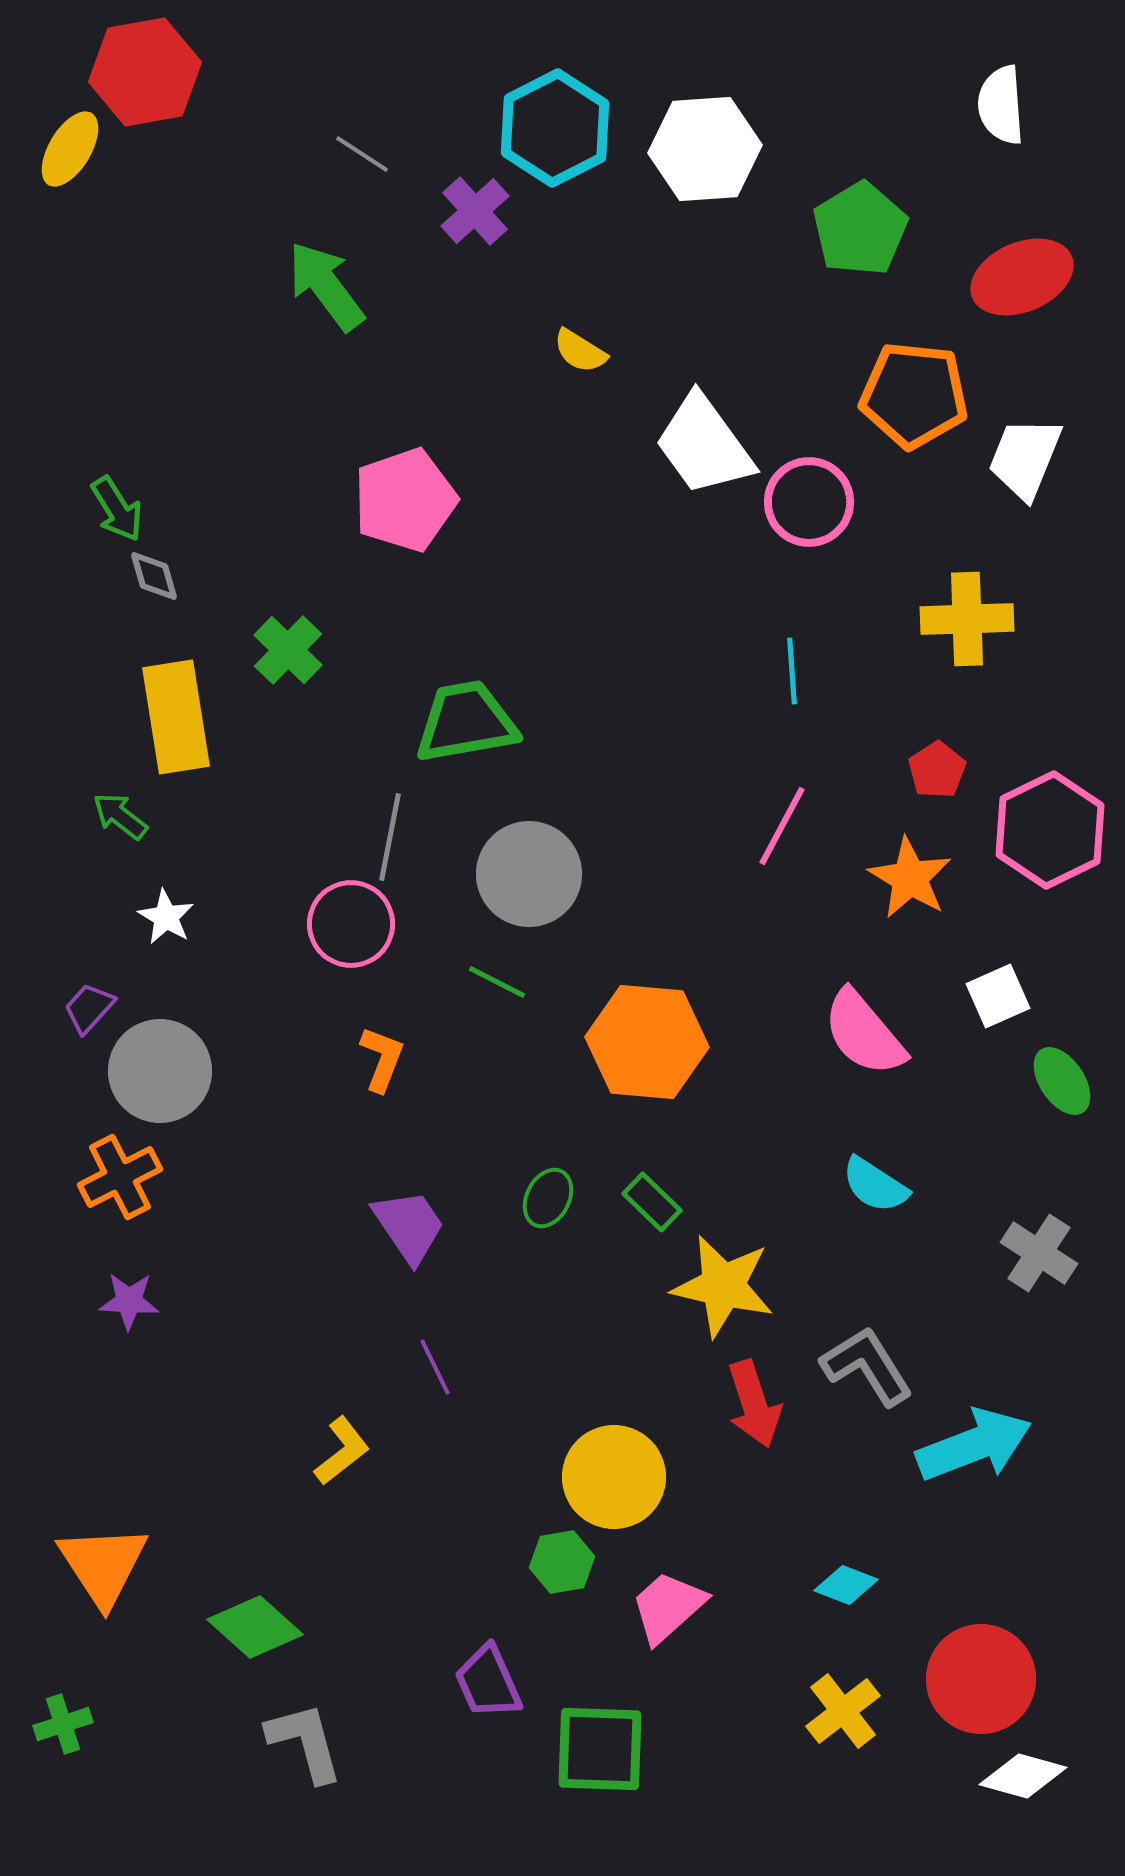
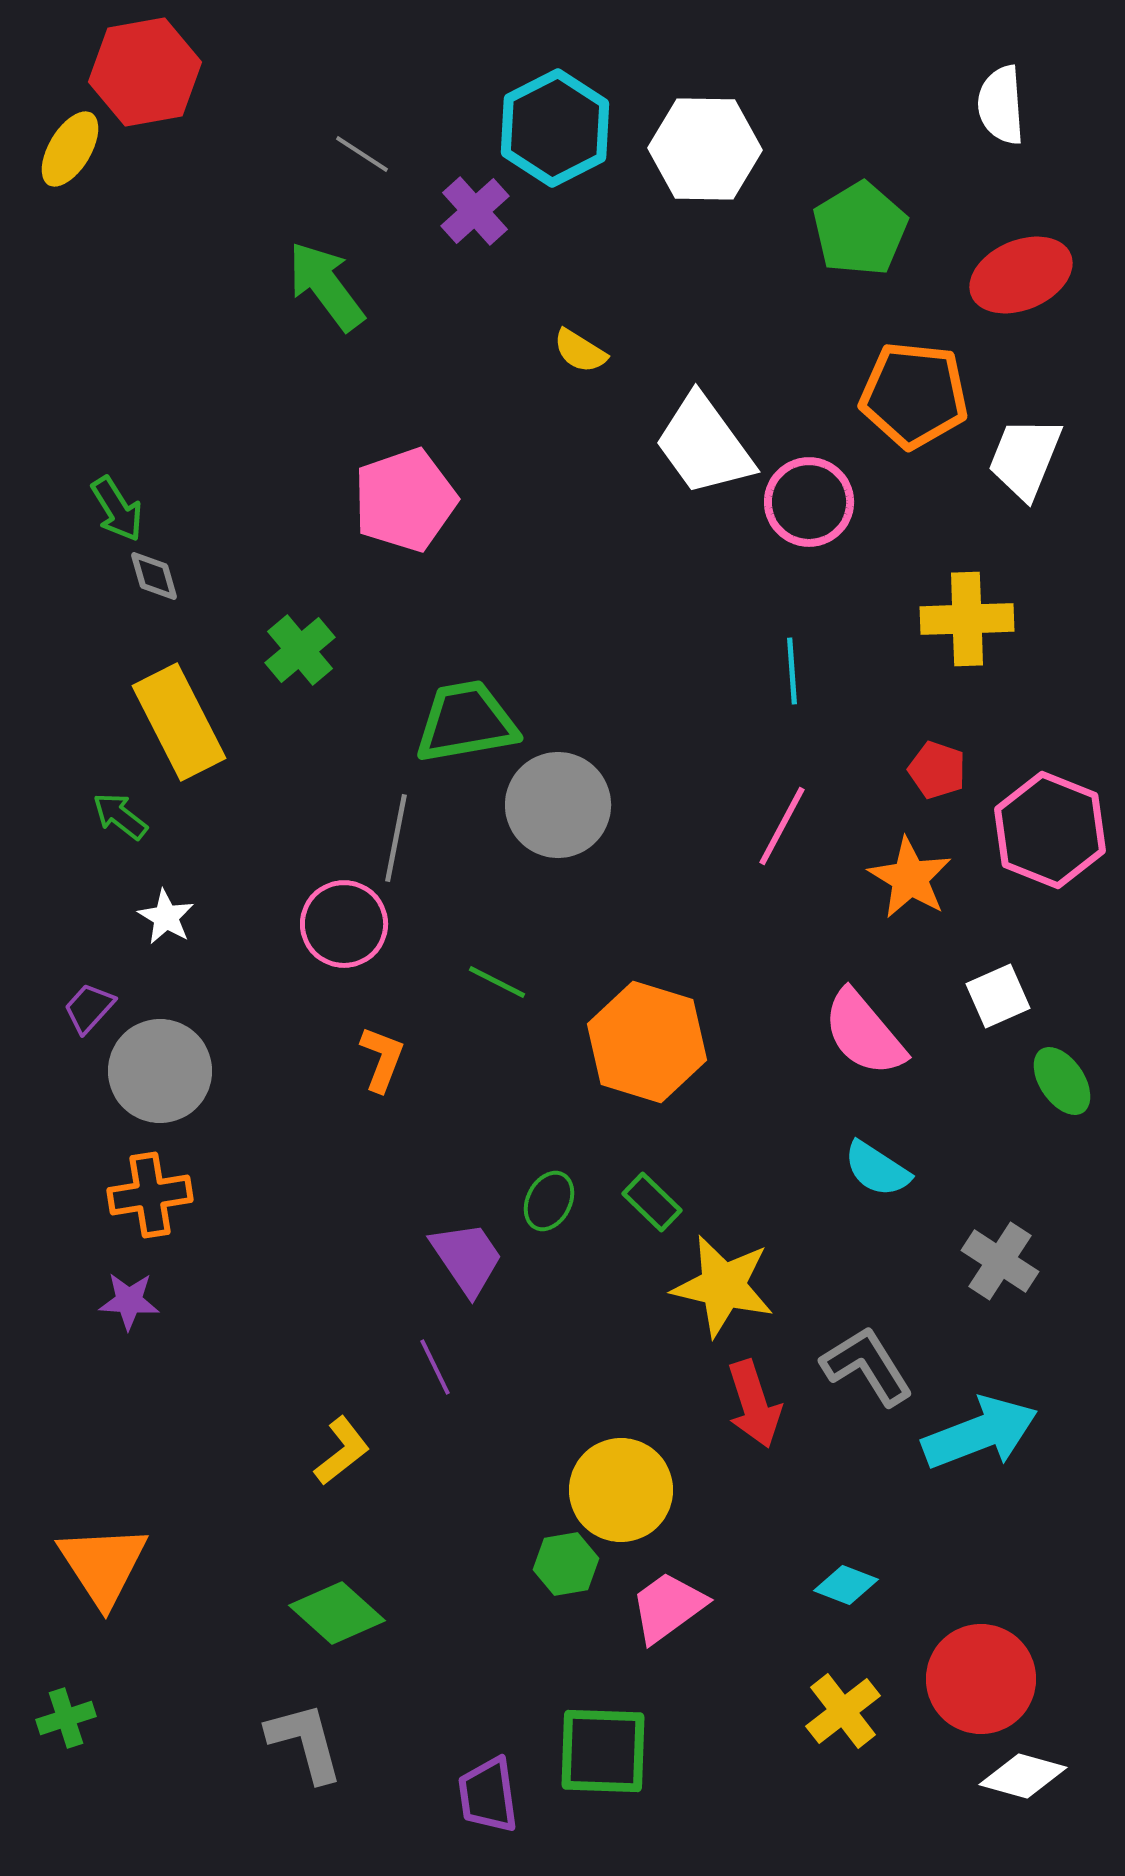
white hexagon at (705, 149): rotated 5 degrees clockwise
red ellipse at (1022, 277): moved 1 px left, 2 px up
green cross at (288, 650): moved 12 px right; rotated 6 degrees clockwise
yellow rectangle at (176, 717): moved 3 px right, 5 px down; rotated 18 degrees counterclockwise
red pentagon at (937, 770): rotated 20 degrees counterclockwise
pink hexagon at (1050, 830): rotated 12 degrees counterclockwise
gray line at (390, 837): moved 6 px right, 1 px down
gray circle at (529, 874): moved 29 px right, 69 px up
pink circle at (351, 924): moved 7 px left
orange hexagon at (647, 1042): rotated 12 degrees clockwise
orange cross at (120, 1177): moved 30 px right, 18 px down; rotated 18 degrees clockwise
cyan semicircle at (875, 1185): moved 2 px right, 16 px up
green ellipse at (548, 1198): moved 1 px right, 3 px down
purple trapezoid at (409, 1226): moved 58 px right, 32 px down
gray cross at (1039, 1253): moved 39 px left, 8 px down
cyan arrow at (974, 1445): moved 6 px right, 12 px up
yellow circle at (614, 1477): moved 7 px right, 13 px down
green hexagon at (562, 1562): moved 4 px right, 2 px down
pink trapezoid at (668, 1607): rotated 6 degrees clockwise
green diamond at (255, 1627): moved 82 px right, 14 px up
purple trapezoid at (488, 1682): moved 113 px down; rotated 16 degrees clockwise
green cross at (63, 1724): moved 3 px right, 6 px up
green square at (600, 1749): moved 3 px right, 2 px down
